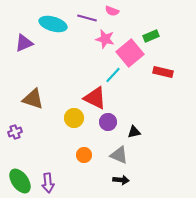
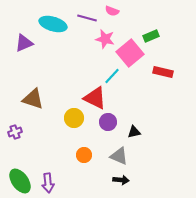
cyan line: moved 1 px left, 1 px down
gray triangle: moved 1 px down
